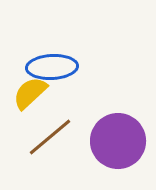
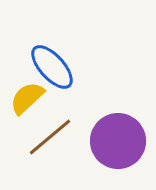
blue ellipse: rotated 51 degrees clockwise
yellow semicircle: moved 3 px left, 5 px down
